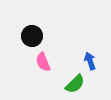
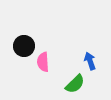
black circle: moved 8 px left, 10 px down
pink semicircle: rotated 18 degrees clockwise
